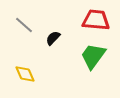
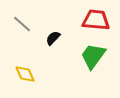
gray line: moved 2 px left, 1 px up
